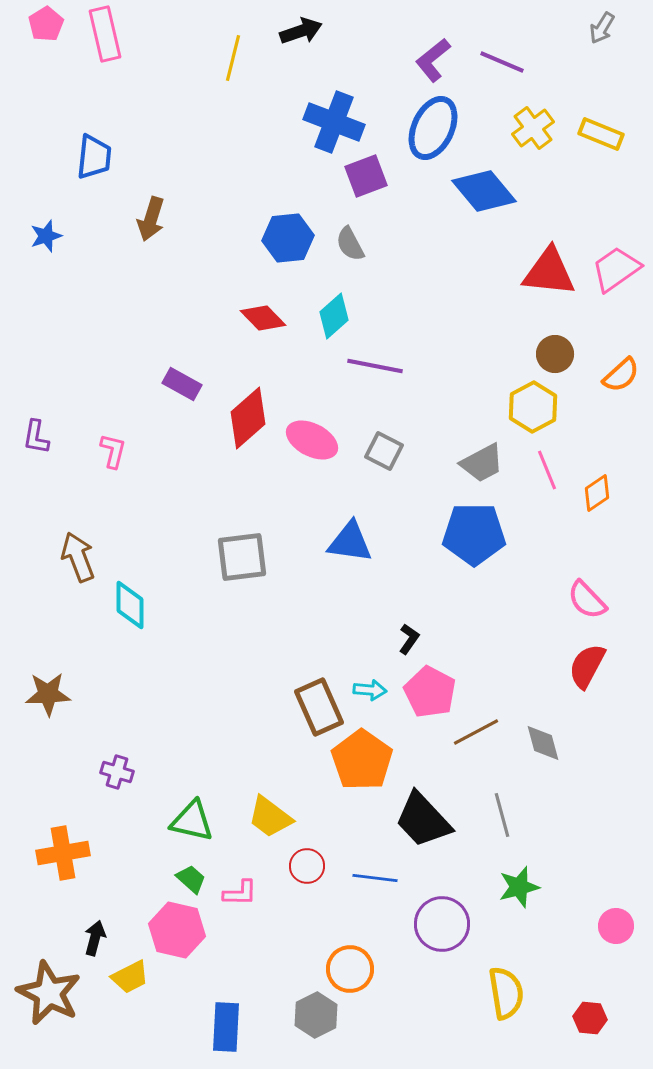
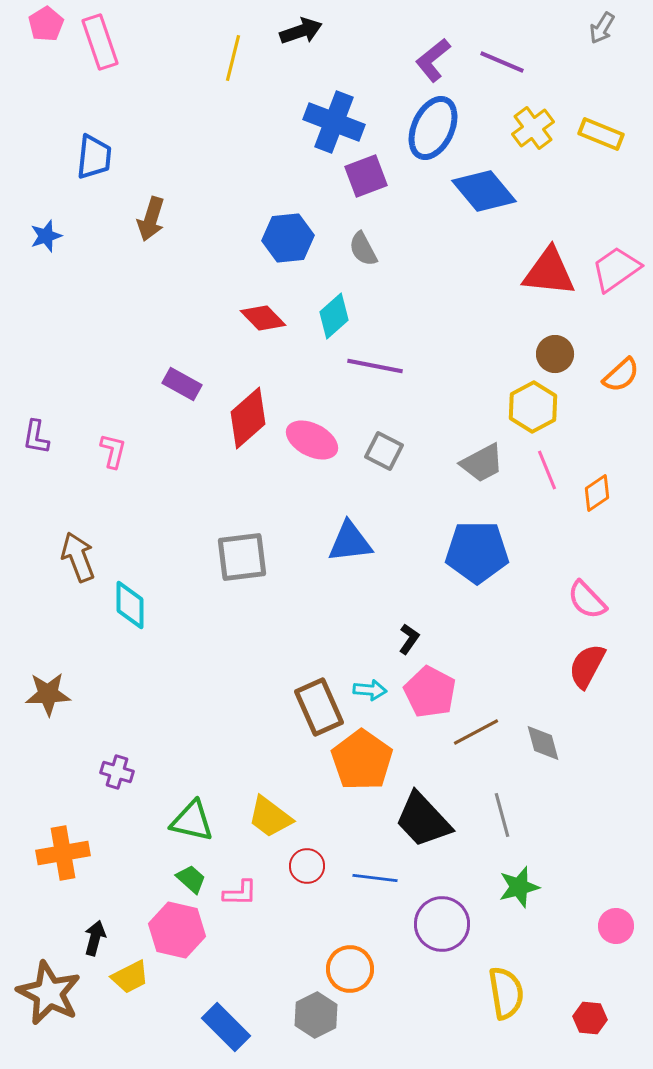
pink rectangle at (105, 34): moved 5 px left, 8 px down; rotated 6 degrees counterclockwise
gray semicircle at (350, 244): moved 13 px right, 5 px down
blue pentagon at (474, 534): moved 3 px right, 18 px down
blue triangle at (350, 542): rotated 15 degrees counterclockwise
blue rectangle at (226, 1027): rotated 48 degrees counterclockwise
